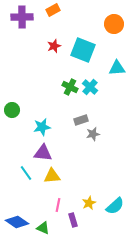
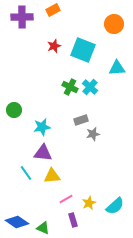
green circle: moved 2 px right
pink line: moved 8 px right, 6 px up; rotated 48 degrees clockwise
